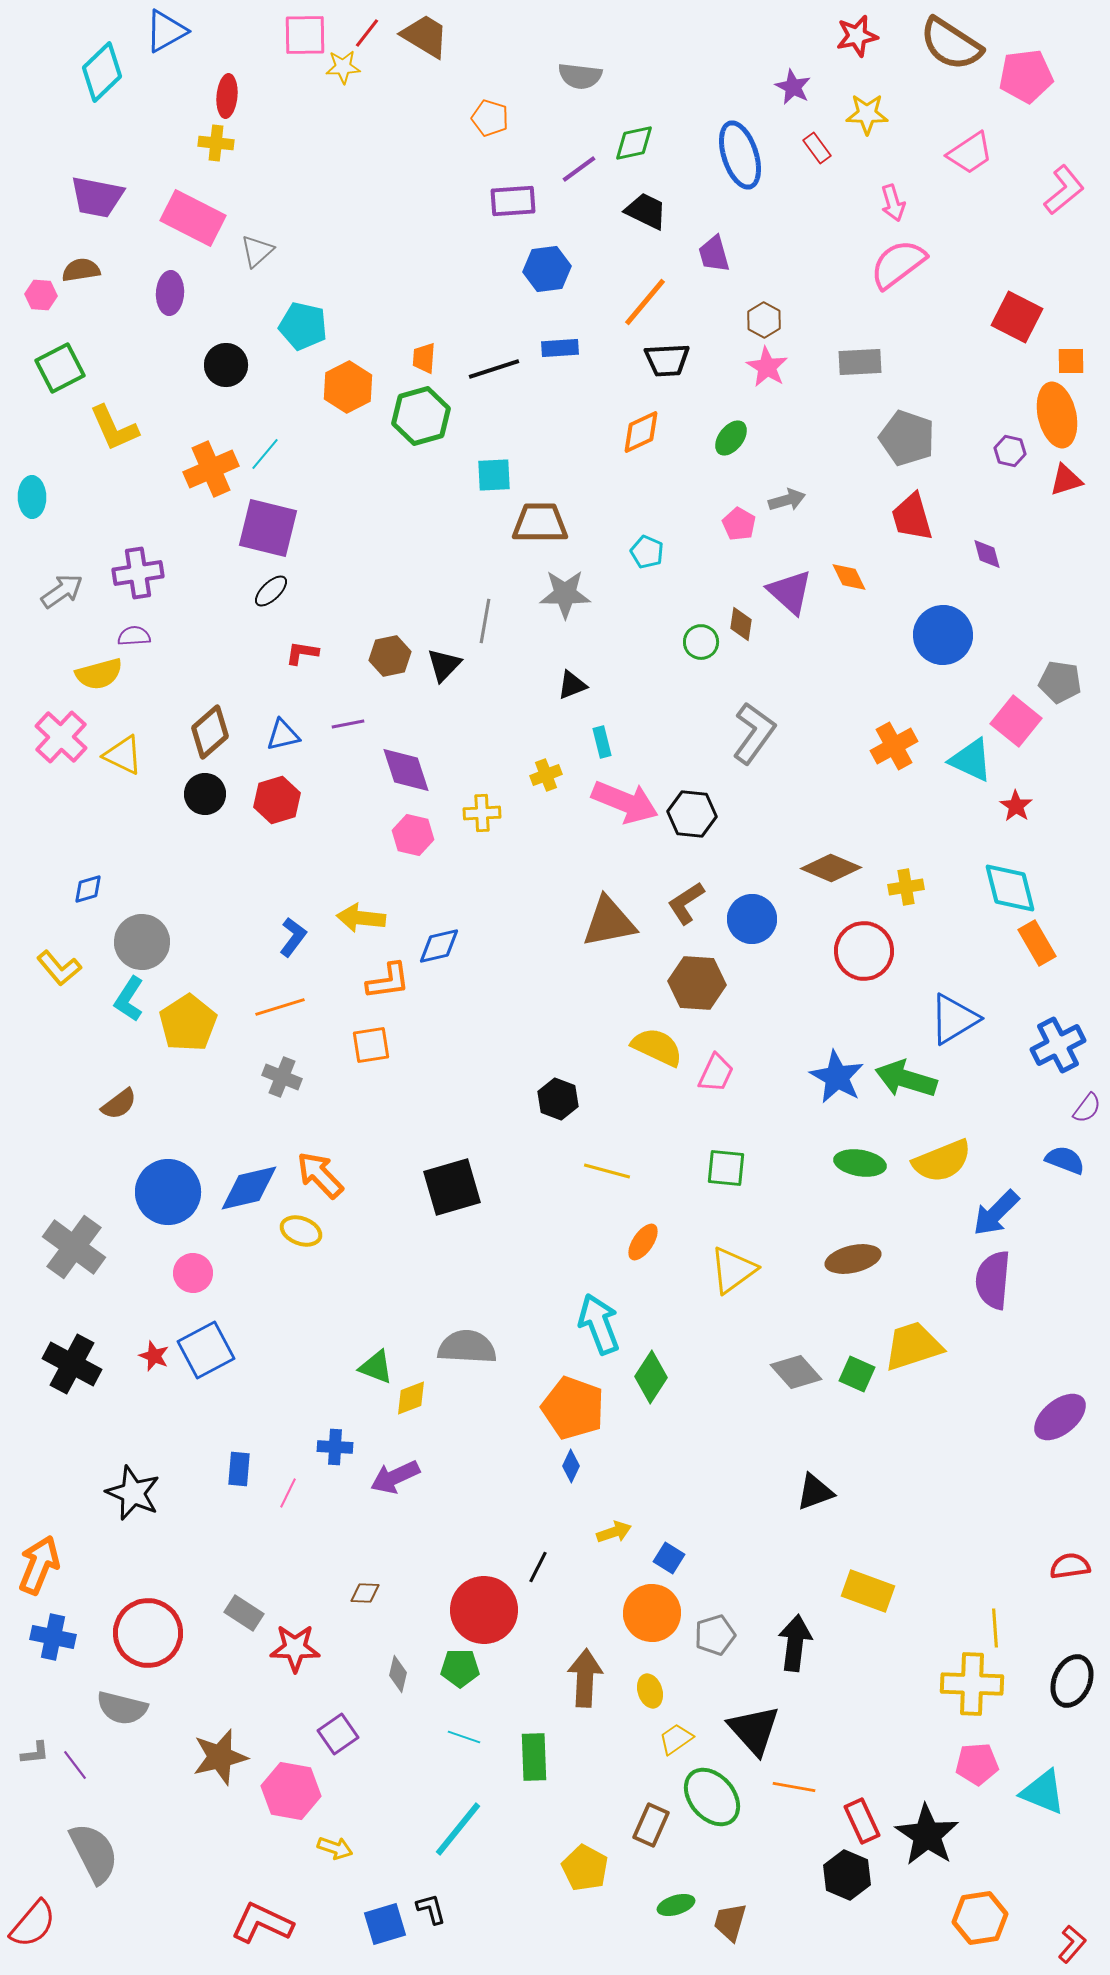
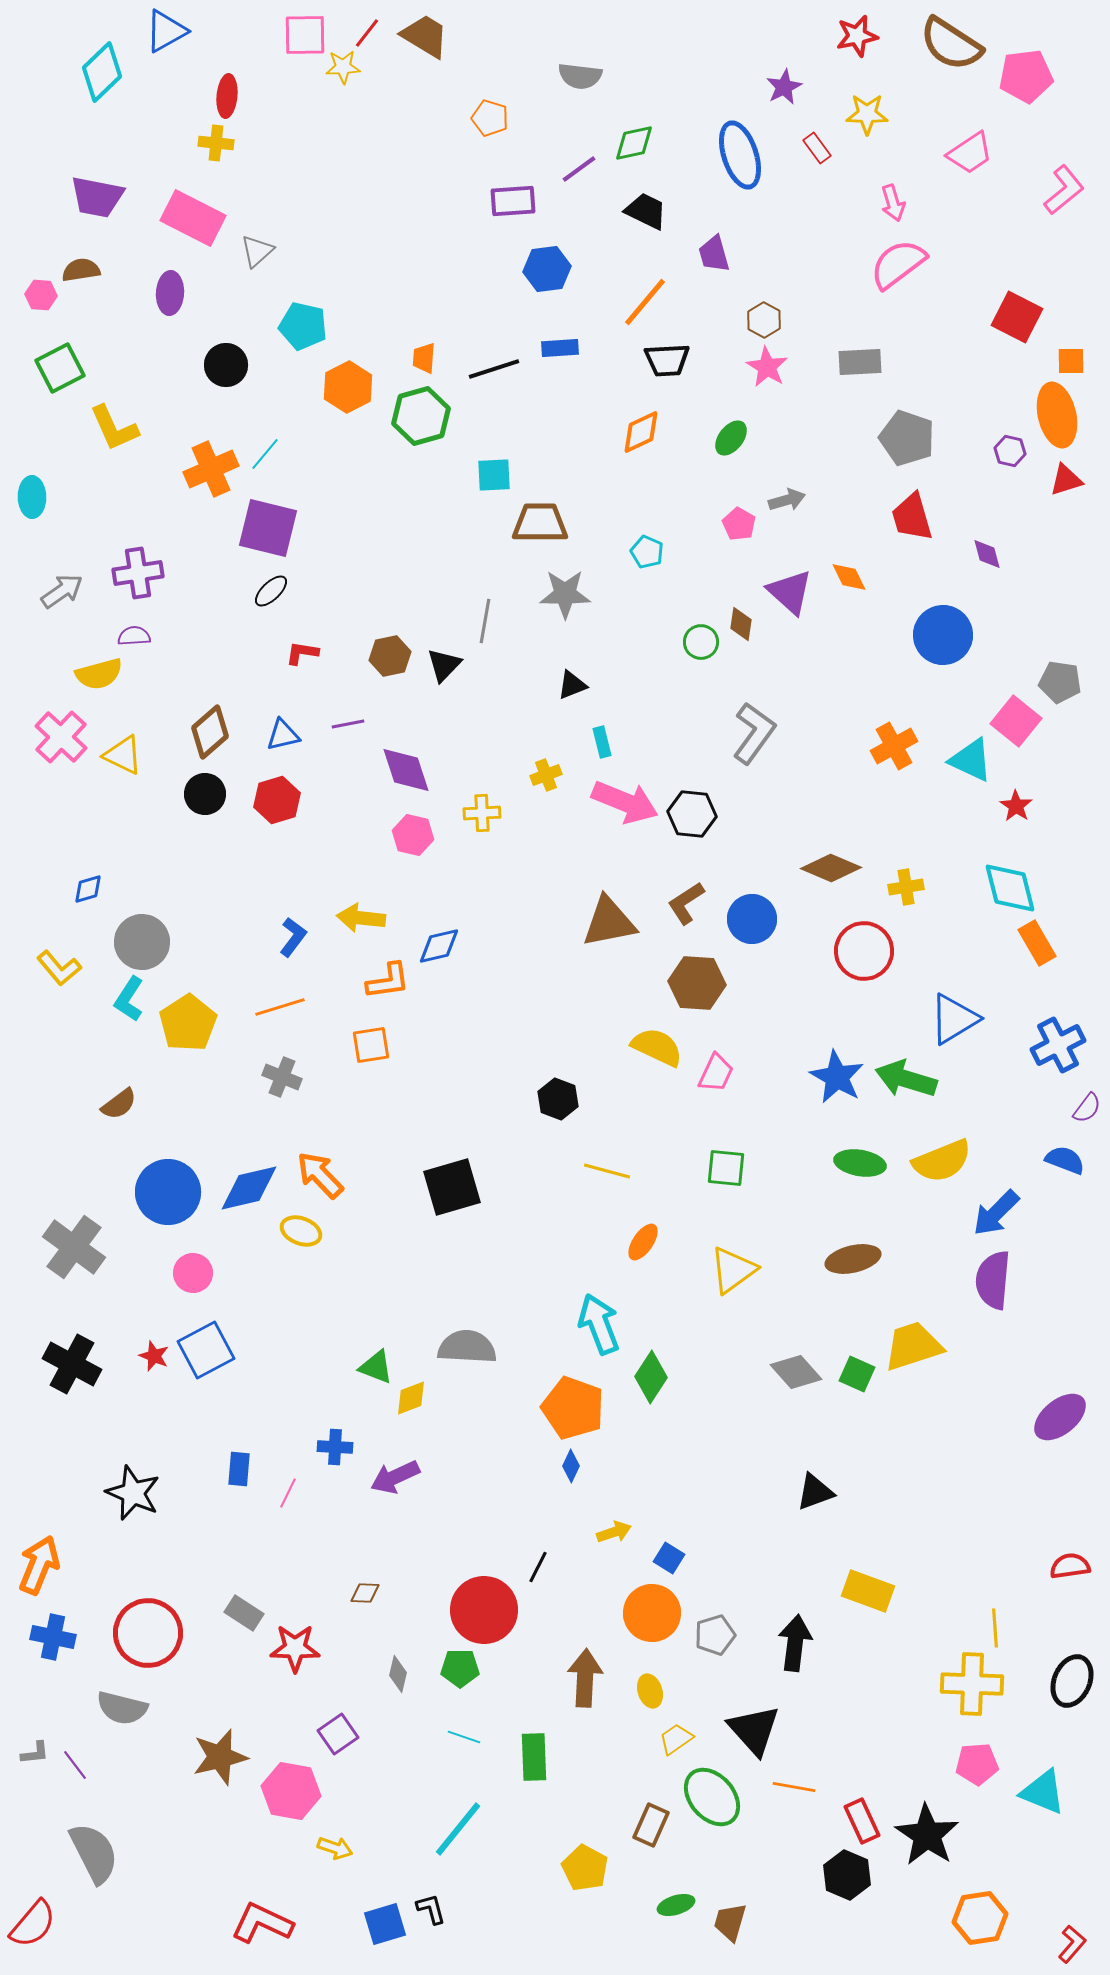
purple star at (793, 87): moved 9 px left; rotated 18 degrees clockwise
